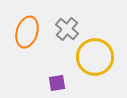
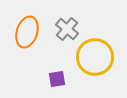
purple square: moved 4 px up
